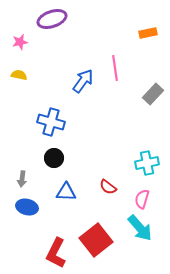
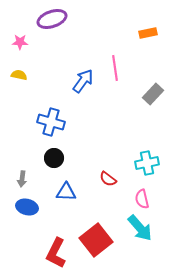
pink star: rotated 14 degrees clockwise
red semicircle: moved 8 px up
pink semicircle: rotated 30 degrees counterclockwise
